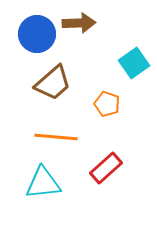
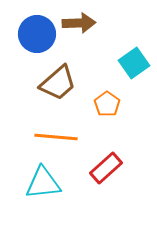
brown trapezoid: moved 5 px right
orange pentagon: rotated 15 degrees clockwise
